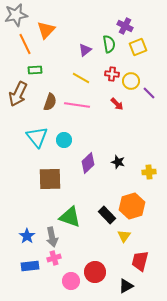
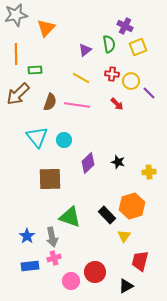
orange triangle: moved 2 px up
orange line: moved 9 px left, 10 px down; rotated 25 degrees clockwise
brown arrow: rotated 20 degrees clockwise
